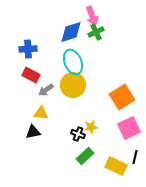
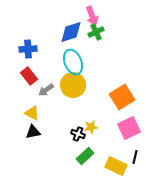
red rectangle: moved 2 px left, 1 px down; rotated 24 degrees clockwise
yellow triangle: moved 9 px left; rotated 21 degrees clockwise
